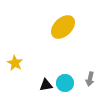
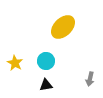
cyan circle: moved 19 px left, 22 px up
